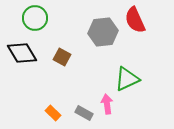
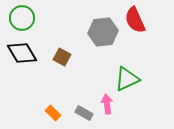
green circle: moved 13 px left
